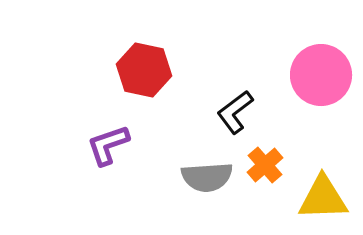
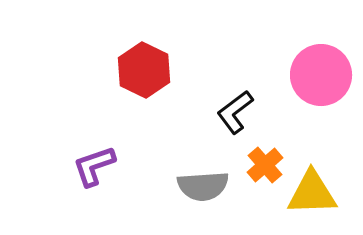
red hexagon: rotated 14 degrees clockwise
purple L-shape: moved 14 px left, 21 px down
gray semicircle: moved 4 px left, 9 px down
yellow triangle: moved 11 px left, 5 px up
